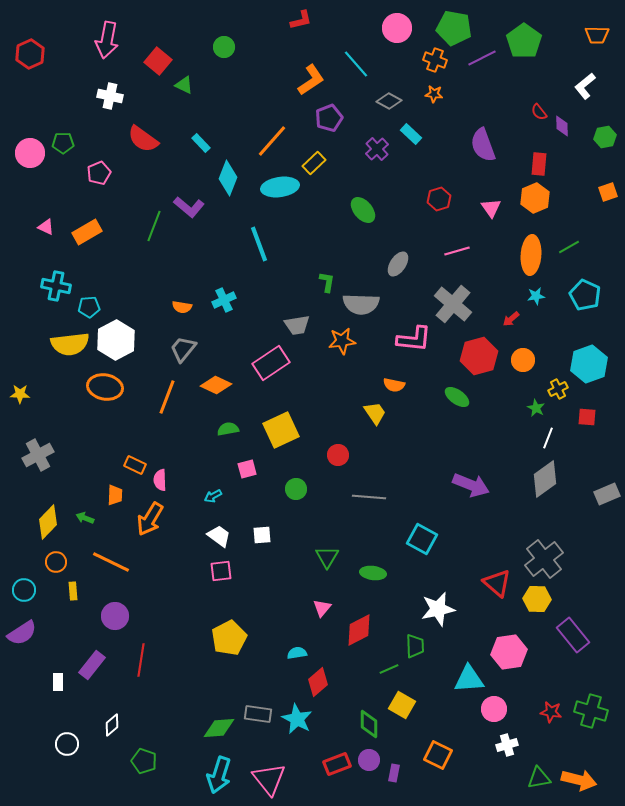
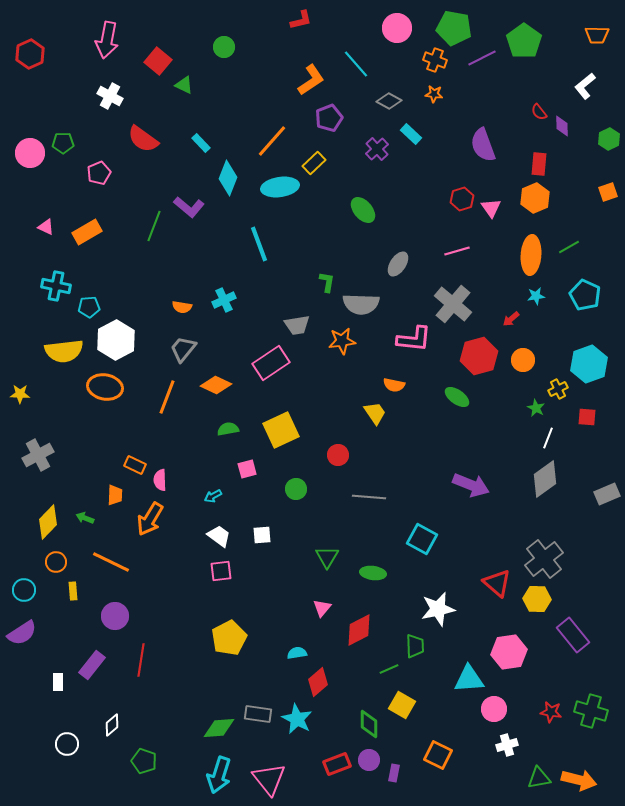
white cross at (110, 96): rotated 15 degrees clockwise
green hexagon at (605, 137): moved 4 px right, 2 px down; rotated 15 degrees counterclockwise
red hexagon at (439, 199): moved 23 px right
yellow semicircle at (70, 344): moved 6 px left, 7 px down
